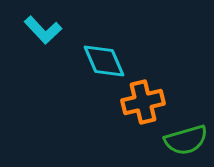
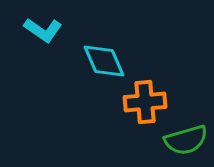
cyan L-shape: rotated 12 degrees counterclockwise
orange cross: moved 2 px right; rotated 9 degrees clockwise
